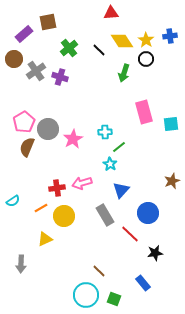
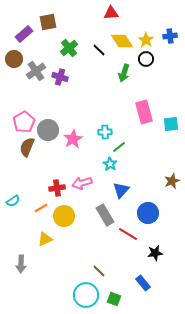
gray circle: moved 1 px down
red line: moved 2 px left; rotated 12 degrees counterclockwise
